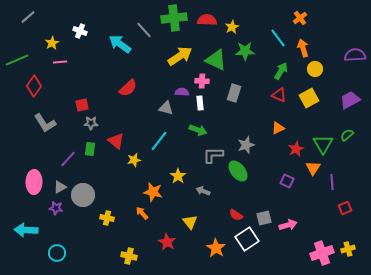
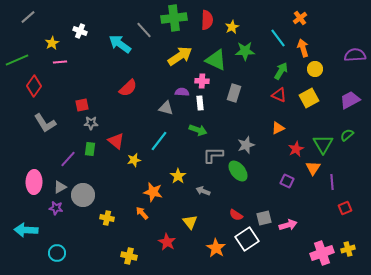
red semicircle at (207, 20): rotated 90 degrees clockwise
